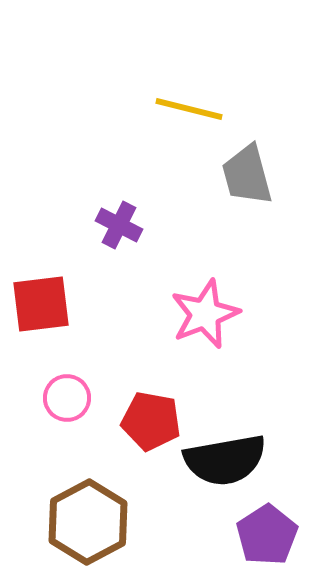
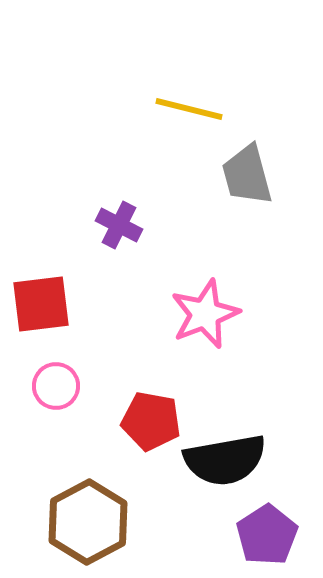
pink circle: moved 11 px left, 12 px up
